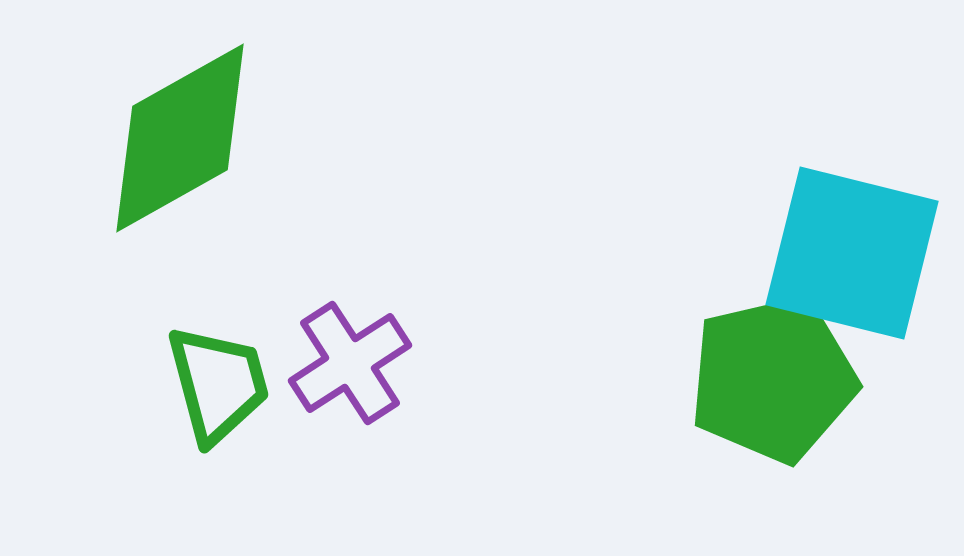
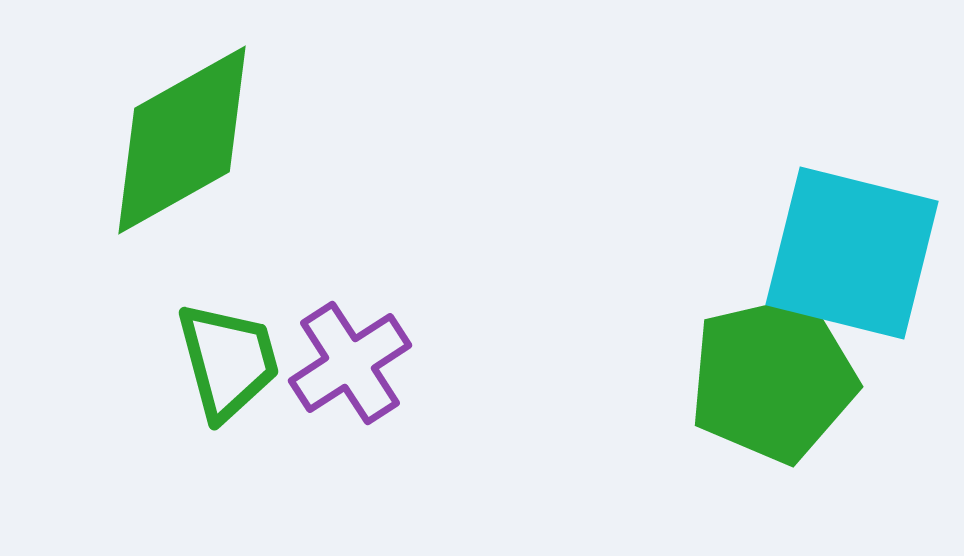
green diamond: moved 2 px right, 2 px down
green trapezoid: moved 10 px right, 23 px up
